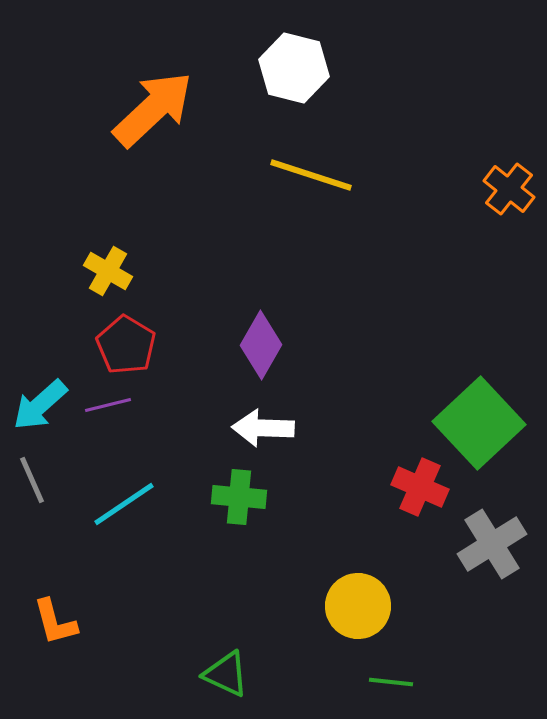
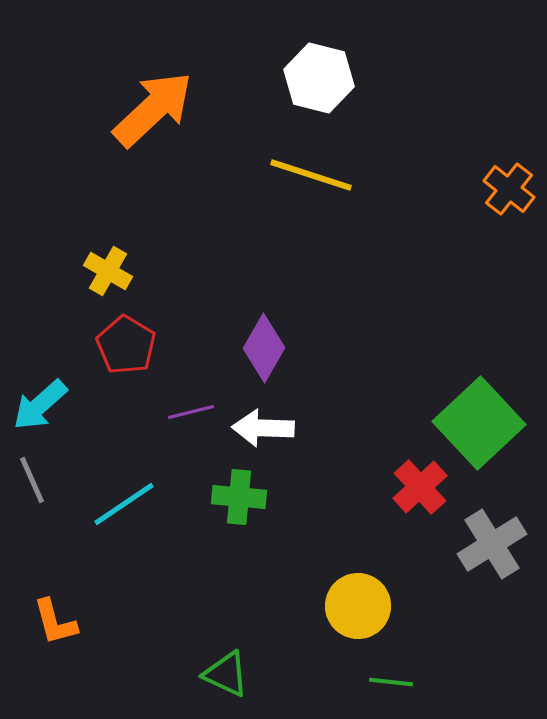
white hexagon: moved 25 px right, 10 px down
purple diamond: moved 3 px right, 3 px down
purple line: moved 83 px right, 7 px down
red cross: rotated 24 degrees clockwise
